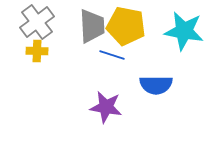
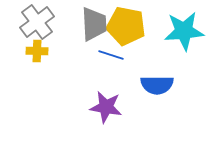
gray trapezoid: moved 2 px right, 2 px up
cyan star: rotated 15 degrees counterclockwise
blue line: moved 1 px left
blue semicircle: moved 1 px right
